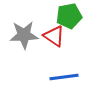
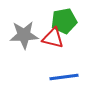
green pentagon: moved 5 px left, 5 px down
red triangle: moved 1 px left, 2 px down; rotated 20 degrees counterclockwise
